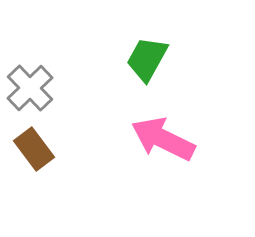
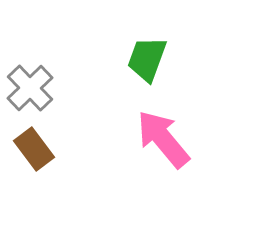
green trapezoid: rotated 9 degrees counterclockwise
pink arrow: rotated 24 degrees clockwise
